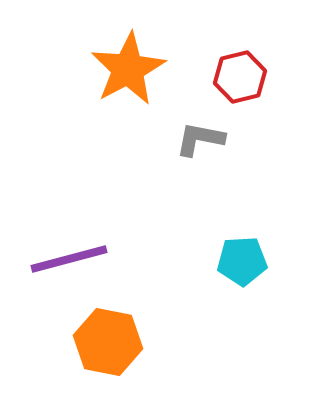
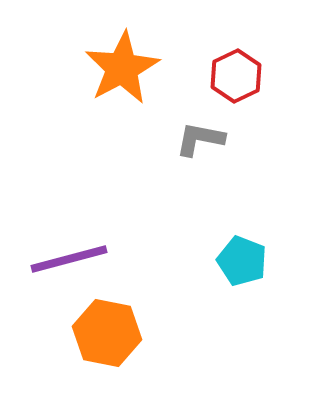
orange star: moved 6 px left, 1 px up
red hexagon: moved 4 px left, 1 px up; rotated 12 degrees counterclockwise
cyan pentagon: rotated 24 degrees clockwise
orange hexagon: moved 1 px left, 9 px up
